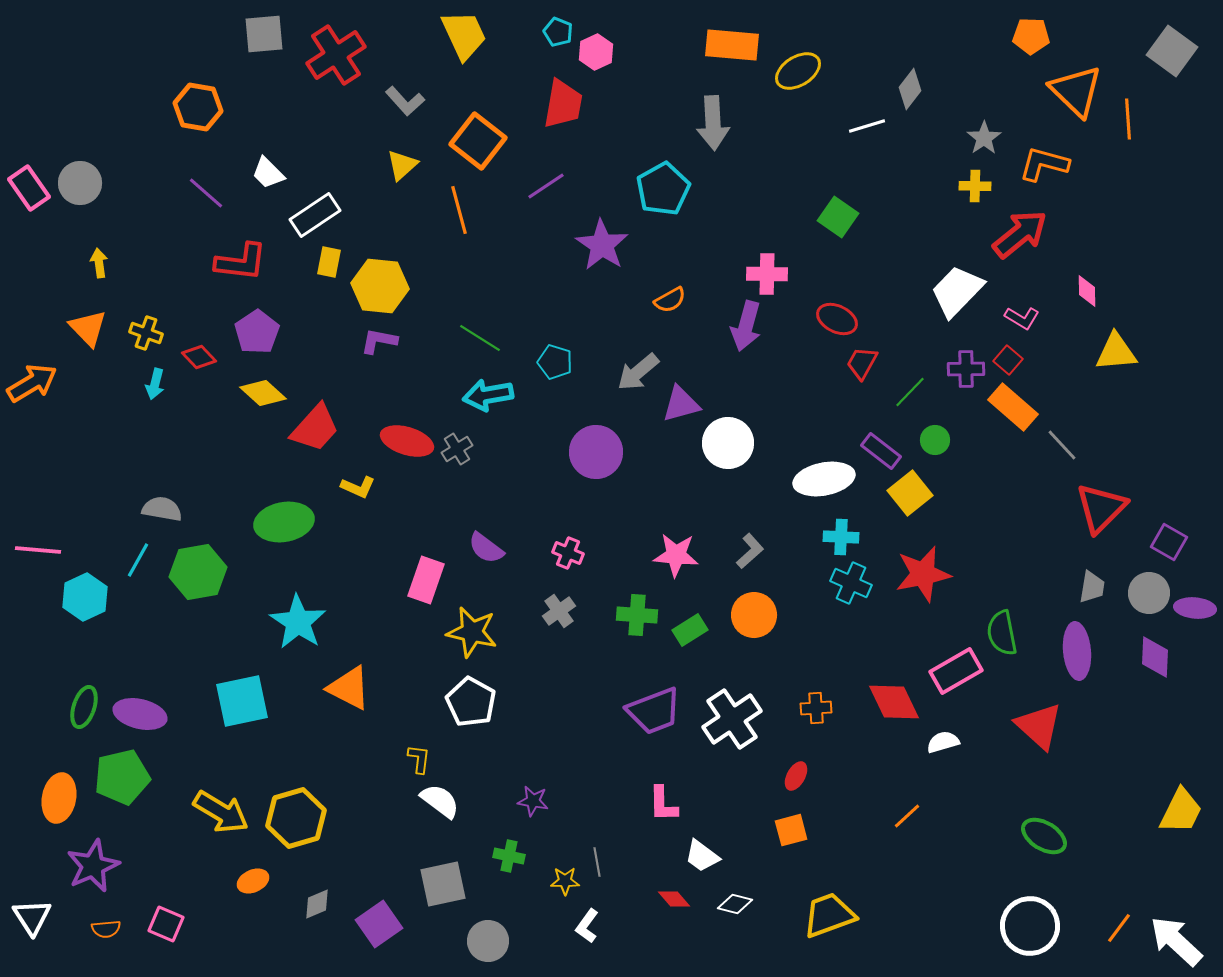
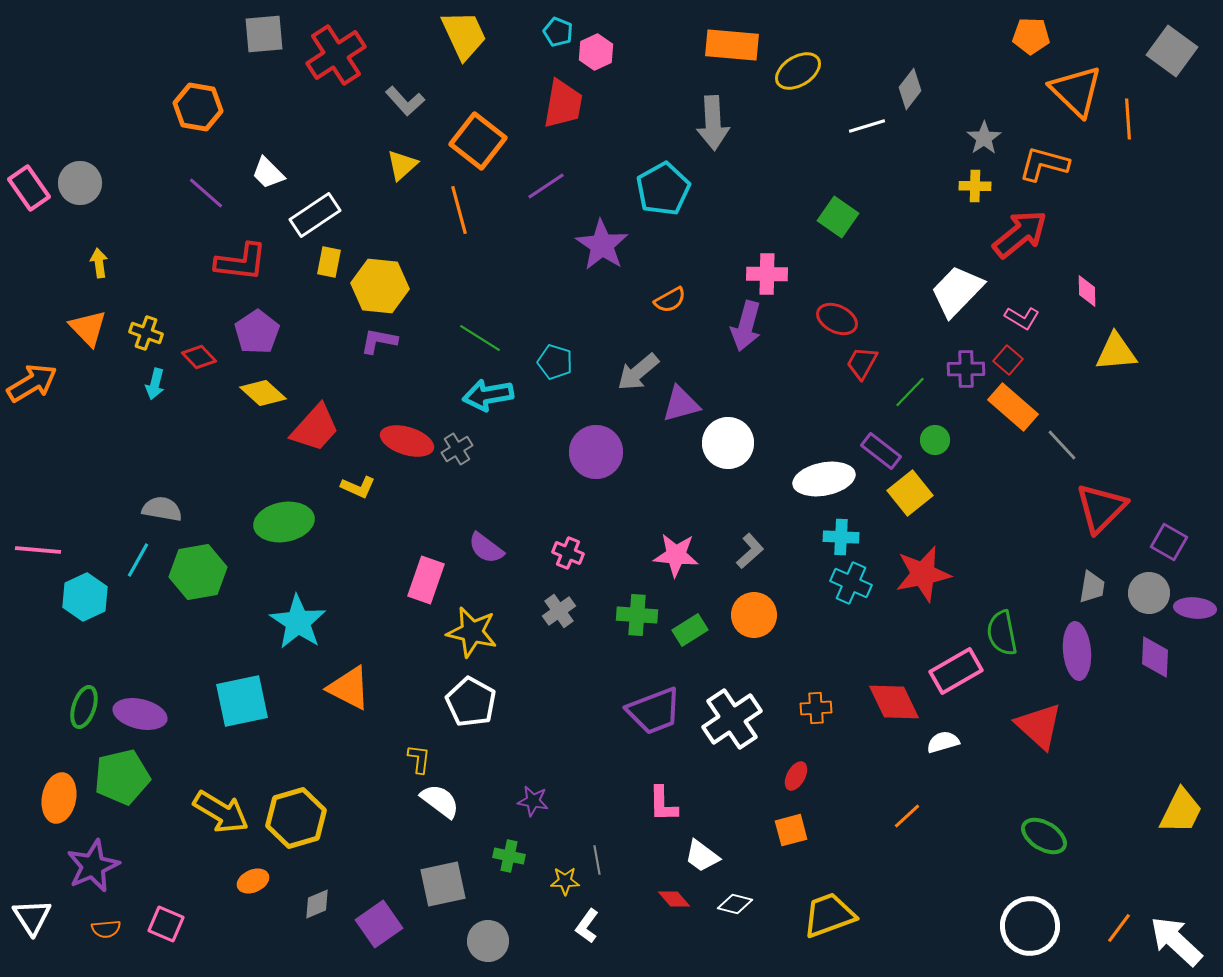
gray line at (597, 862): moved 2 px up
